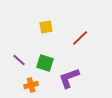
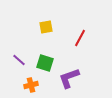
red line: rotated 18 degrees counterclockwise
